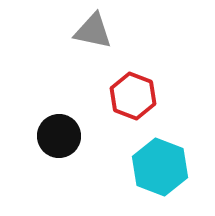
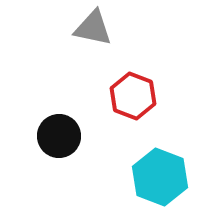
gray triangle: moved 3 px up
cyan hexagon: moved 10 px down
